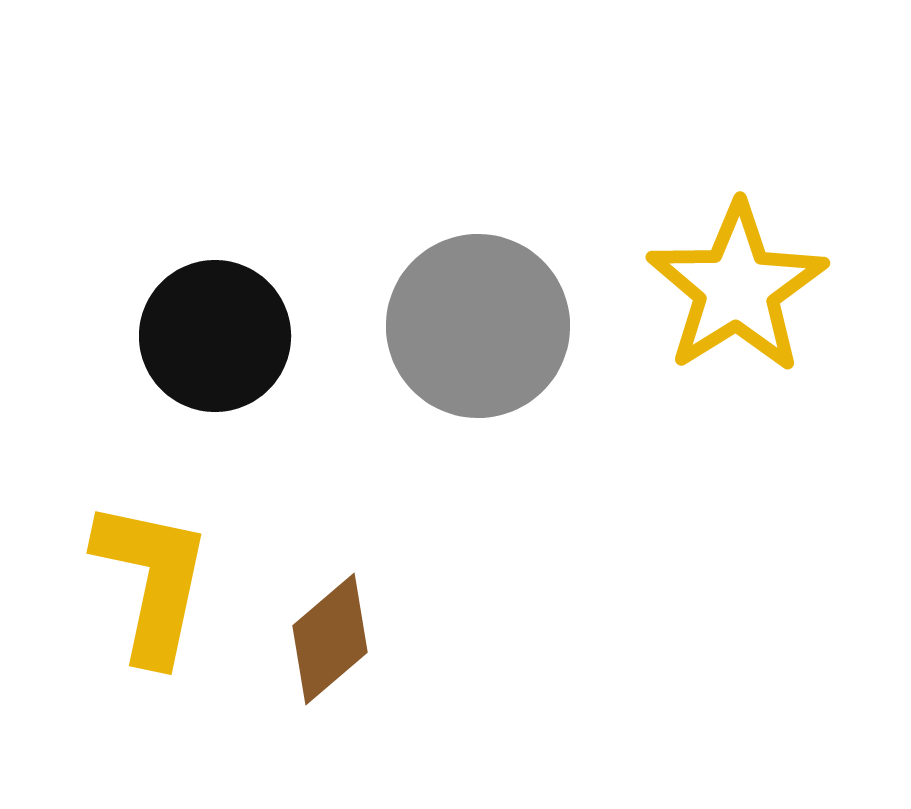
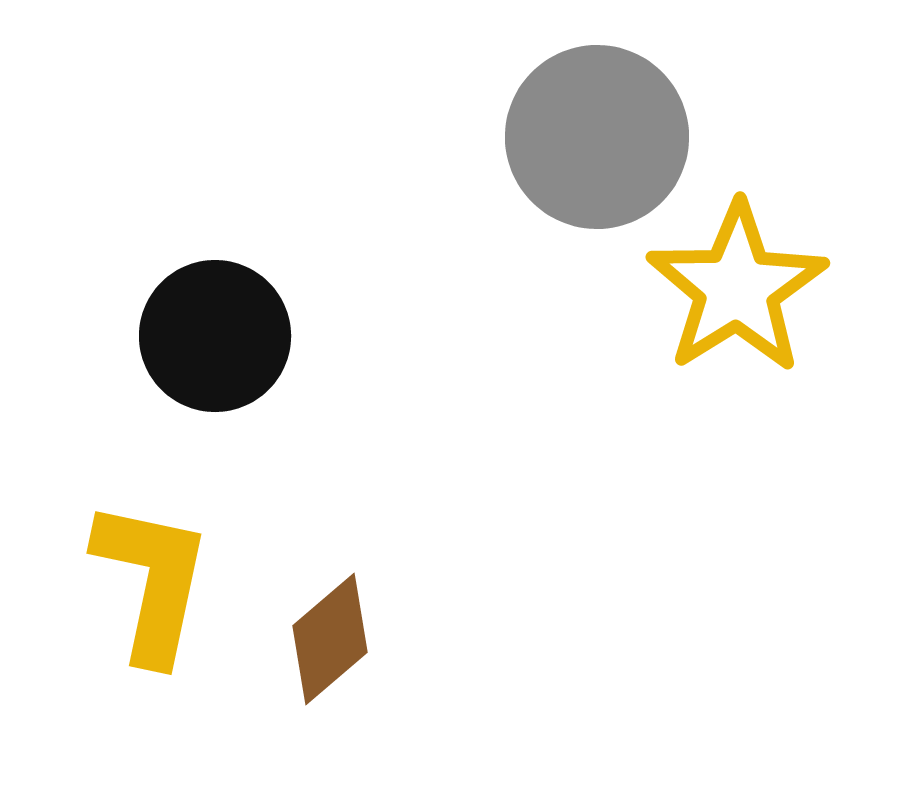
gray circle: moved 119 px right, 189 px up
